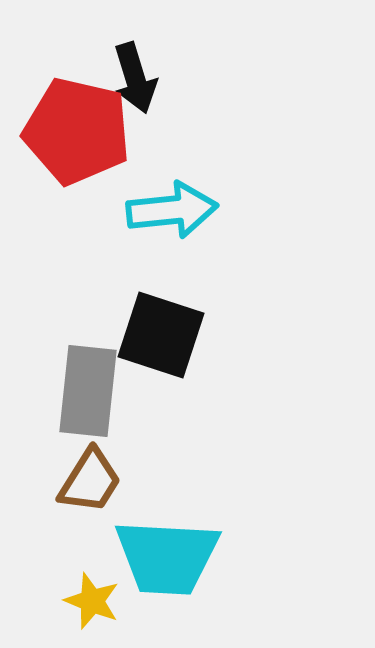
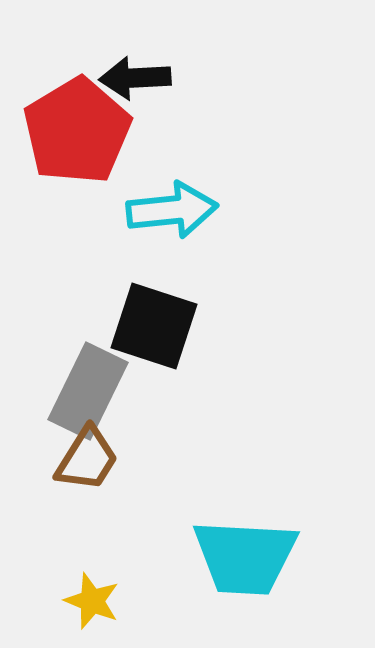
black arrow: rotated 104 degrees clockwise
red pentagon: rotated 28 degrees clockwise
black square: moved 7 px left, 9 px up
gray rectangle: rotated 20 degrees clockwise
brown trapezoid: moved 3 px left, 22 px up
cyan trapezoid: moved 78 px right
